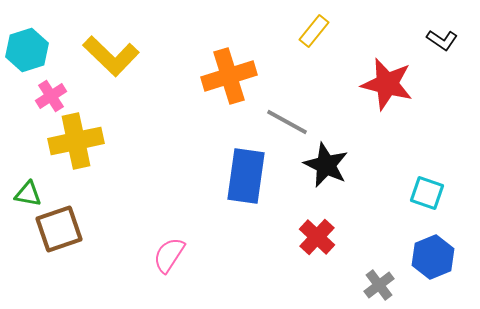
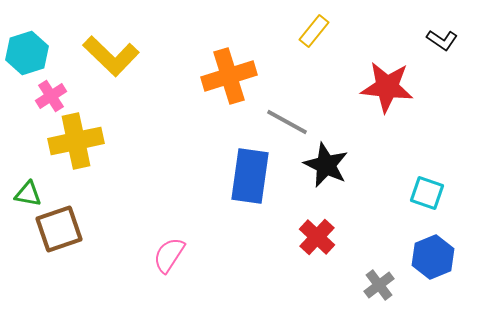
cyan hexagon: moved 3 px down
red star: moved 3 px down; rotated 8 degrees counterclockwise
blue rectangle: moved 4 px right
